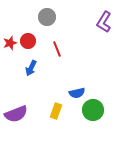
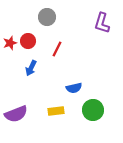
purple L-shape: moved 2 px left, 1 px down; rotated 15 degrees counterclockwise
red line: rotated 49 degrees clockwise
blue semicircle: moved 3 px left, 5 px up
yellow rectangle: rotated 63 degrees clockwise
